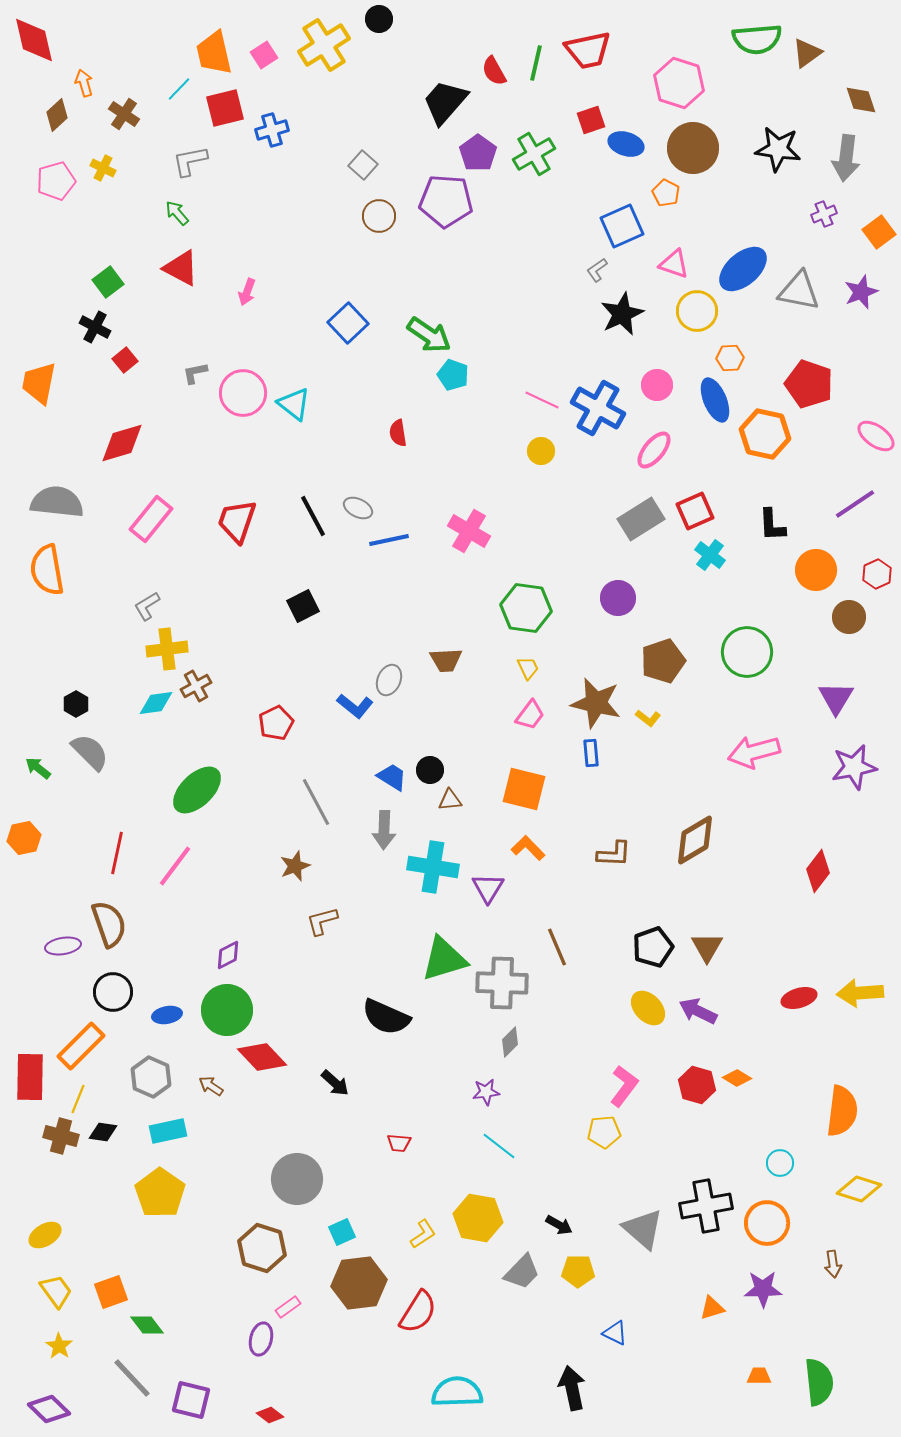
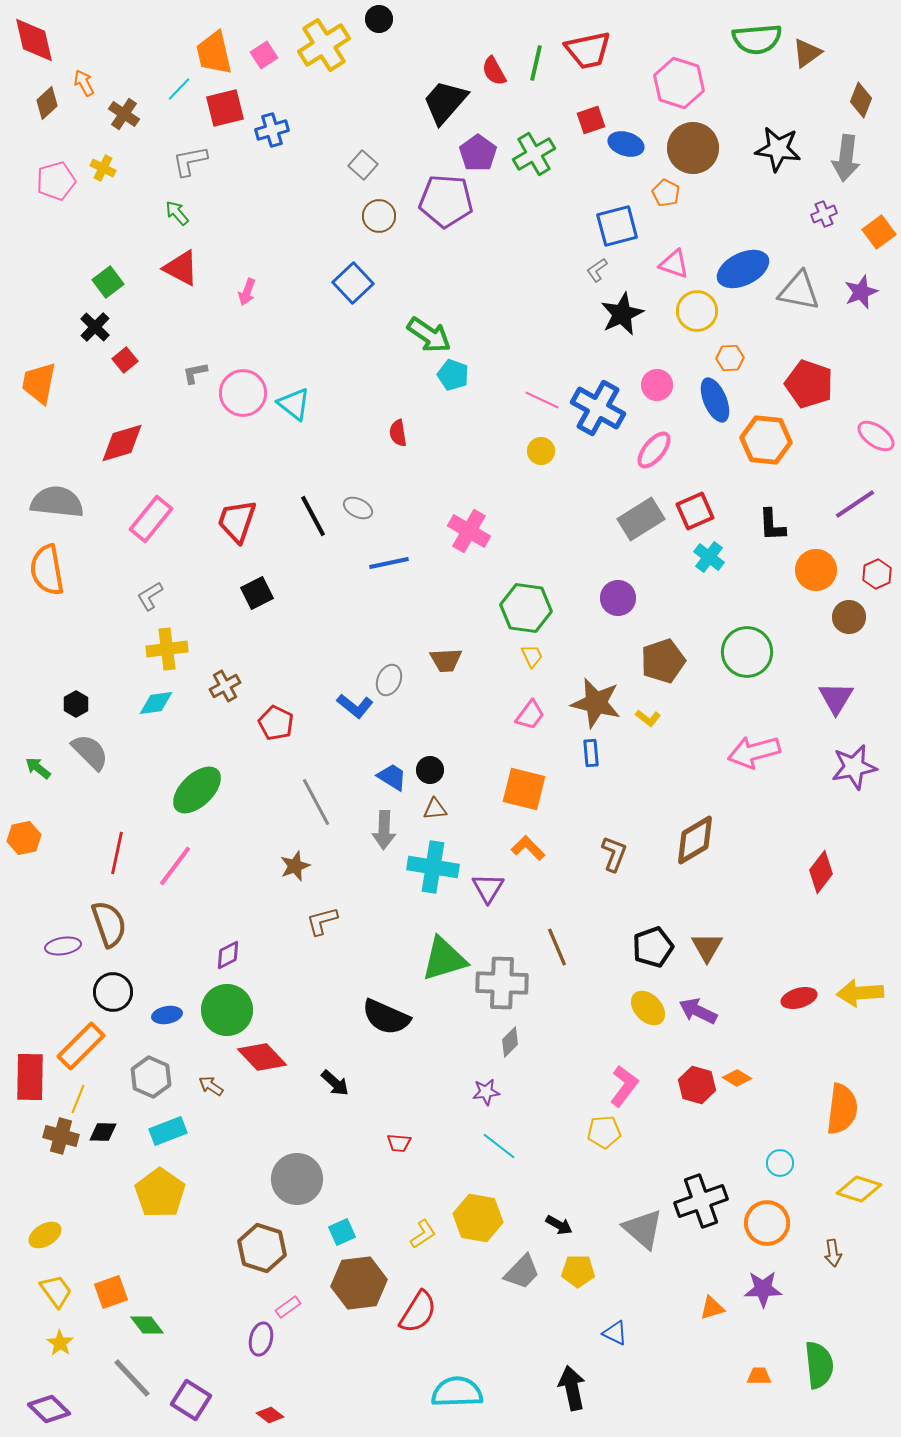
orange arrow at (84, 83): rotated 12 degrees counterclockwise
brown diamond at (861, 100): rotated 40 degrees clockwise
brown diamond at (57, 115): moved 10 px left, 12 px up
blue square at (622, 226): moved 5 px left; rotated 9 degrees clockwise
blue ellipse at (743, 269): rotated 15 degrees clockwise
blue square at (348, 323): moved 5 px right, 40 px up
black cross at (95, 327): rotated 16 degrees clockwise
orange hexagon at (765, 434): moved 1 px right, 6 px down; rotated 6 degrees counterclockwise
blue line at (389, 540): moved 23 px down
cyan cross at (710, 555): moved 1 px left, 2 px down
gray L-shape at (147, 606): moved 3 px right, 10 px up
black square at (303, 606): moved 46 px left, 13 px up
yellow trapezoid at (528, 668): moved 4 px right, 12 px up
brown cross at (196, 686): moved 29 px right
red pentagon at (276, 723): rotated 20 degrees counterclockwise
brown triangle at (450, 800): moved 15 px left, 9 px down
brown L-shape at (614, 854): rotated 72 degrees counterclockwise
red diamond at (818, 871): moved 3 px right, 1 px down
orange semicircle at (842, 1111): moved 2 px up
cyan rectangle at (168, 1131): rotated 9 degrees counterclockwise
black diamond at (103, 1132): rotated 8 degrees counterclockwise
black cross at (706, 1206): moved 5 px left, 5 px up; rotated 9 degrees counterclockwise
brown arrow at (833, 1264): moved 11 px up
yellow star at (59, 1346): moved 1 px right, 3 px up
green semicircle at (819, 1382): moved 17 px up
purple square at (191, 1400): rotated 18 degrees clockwise
